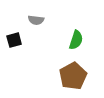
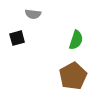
gray semicircle: moved 3 px left, 6 px up
black square: moved 3 px right, 2 px up
